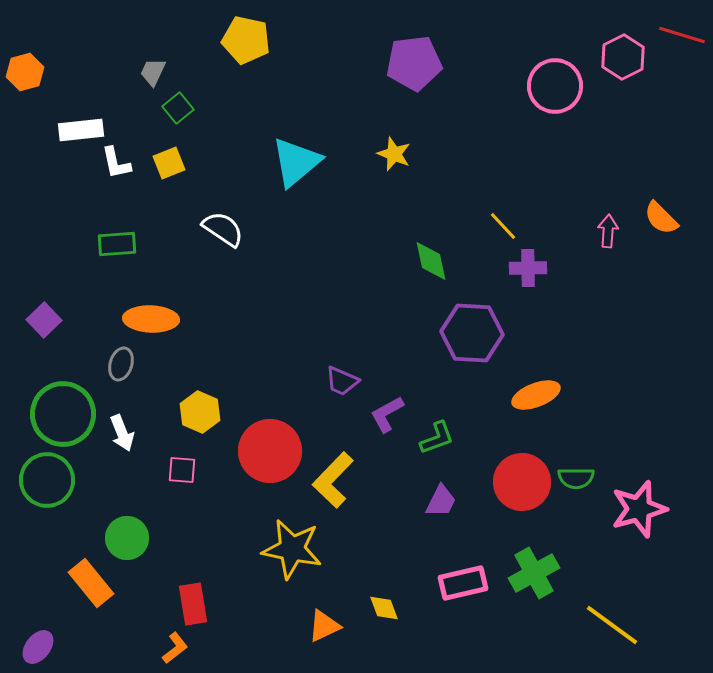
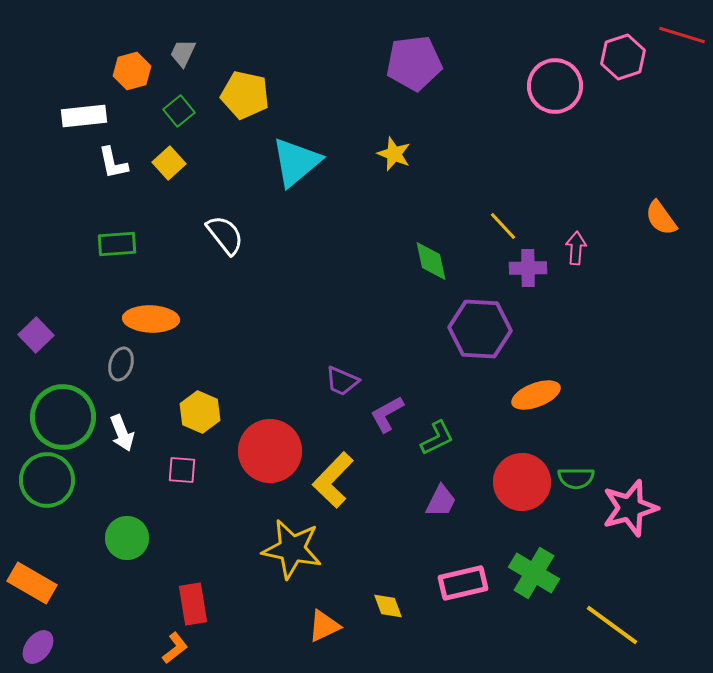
yellow pentagon at (246, 40): moved 1 px left, 55 px down
pink hexagon at (623, 57): rotated 9 degrees clockwise
orange hexagon at (25, 72): moved 107 px right, 1 px up
gray trapezoid at (153, 72): moved 30 px right, 19 px up
green square at (178, 108): moved 1 px right, 3 px down
white rectangle at (81, 130): moved 3 px right, 14 px up
white L-shape at (116, 163): moved 3 px left
yellow square at (169, 163): rotated 20 degrees counterclockwise
orange semicircle at (661, 218): rotated 9 degrees clockwise
white semicircle at (223, 229): moved 2 px right, 6 px down; rotated 18 degrees clockwise
pink arrow at (608, 231): moved 32 px left, 17 px down
purple square at (44, 320): moved 8 px left, 15 px down
purple hexagon at (472, 333): moved 8 px right, 4 px up
green circle at (63, 414): moved 3 px down
green L-shape at (437, 438): rotated 6 degrees counterclockwise
pink star at (639, 509): moved 9 px left, 1 px up
green cross at (534, 573): rotated 30 degrees counterclockwise
orange rectangle at (91, 583): moved 59 px left; rotated 21 degrees counterclockwise
yellow diamond at (384, 608): moved 4 px right, 2 px up
